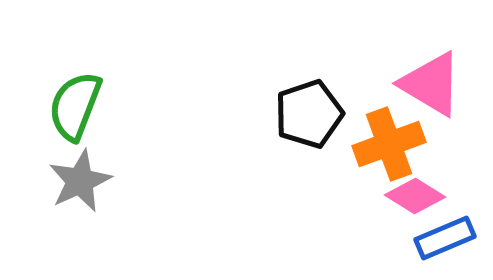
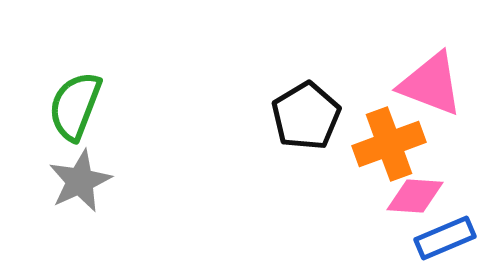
pink triangle: rotated 10 degrees counterclockwise
black pentagon: moved 3 px left, 2 px down; rotated 12 degrees counterclockwise
pink diamond: rotated 28 degrees counterclockwise
